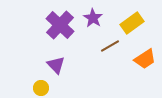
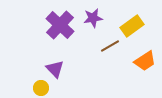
purple star: rotated 30 degrees clockwise
yellow rectangle: moved 3 px down
orange trapezoid: moved 2 px down
purple triangle: moved 1 px left, 4 px down
